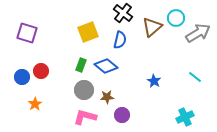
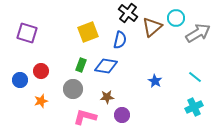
black cross: moved 5 px right
blue diamond: rotated 30 degrees counterclockwise
blue circle: moved 2 px left, 3 px down
blue star: moved 1 px right
gray circle: moved 11 px left, 1 px up
orange star: moved 6 px right, 3 px up; rotated 16 degrees clockwise
cyan cross: moved 9 px right, 10 px up
